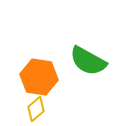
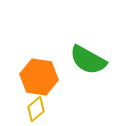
green semicircle: moved 1 px up
